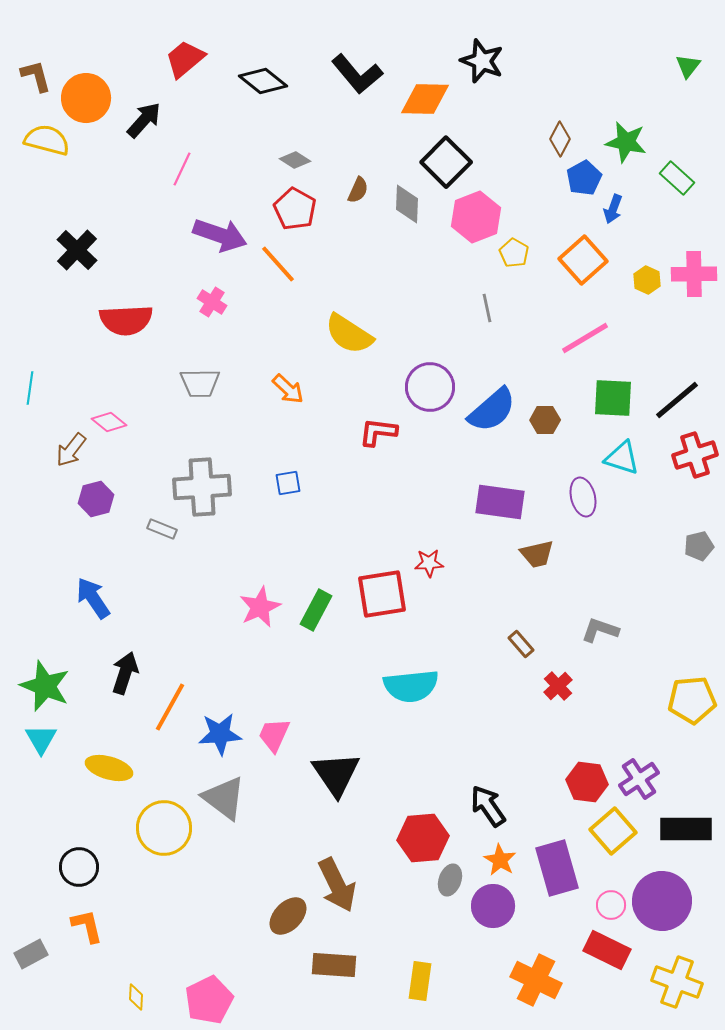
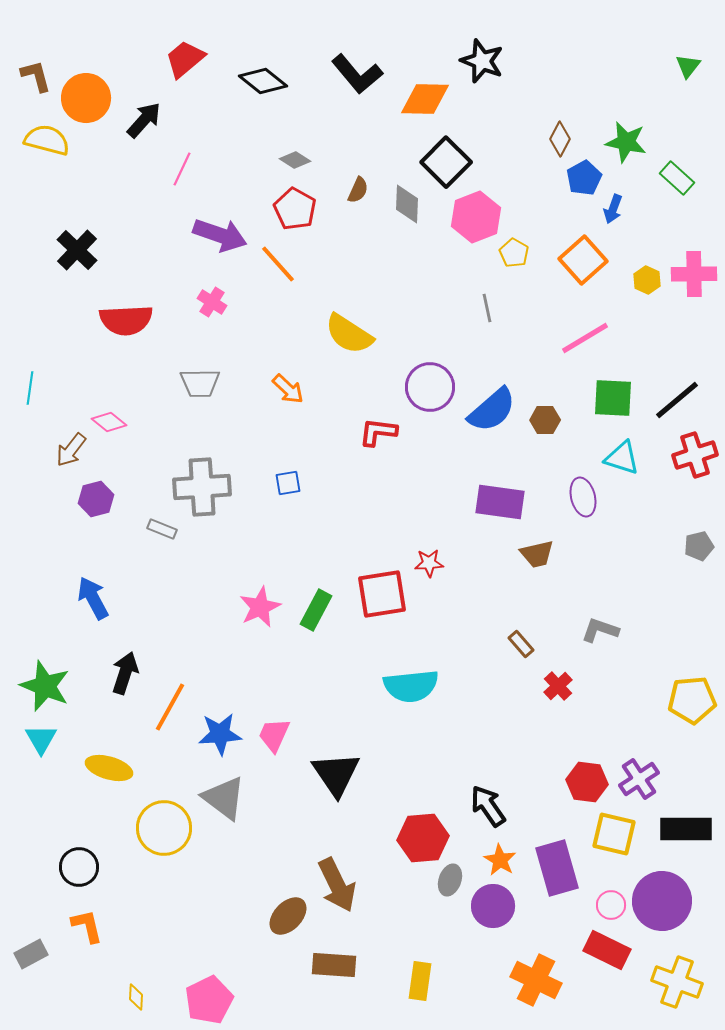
blue arrow at (93, 598): rotated 6 degrees clockwise
yellow square at (613, 831): moved 1 px right, 3 px down; rotated 36 degrees counterclockwise
